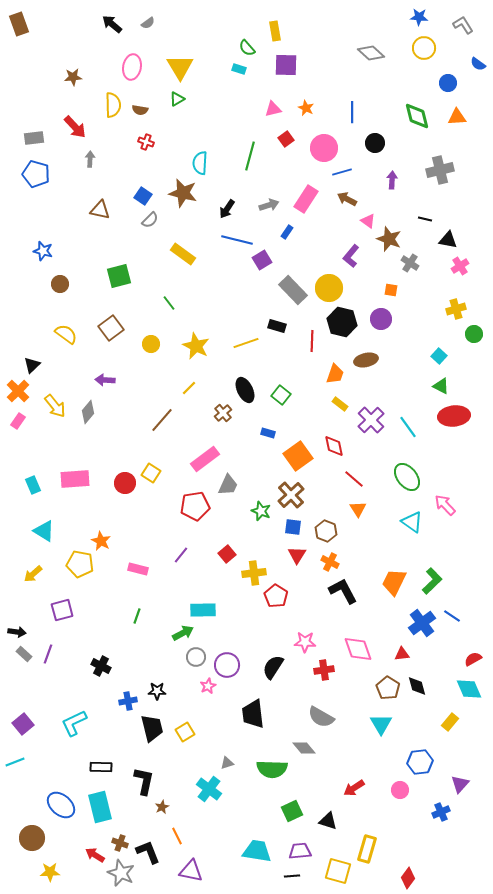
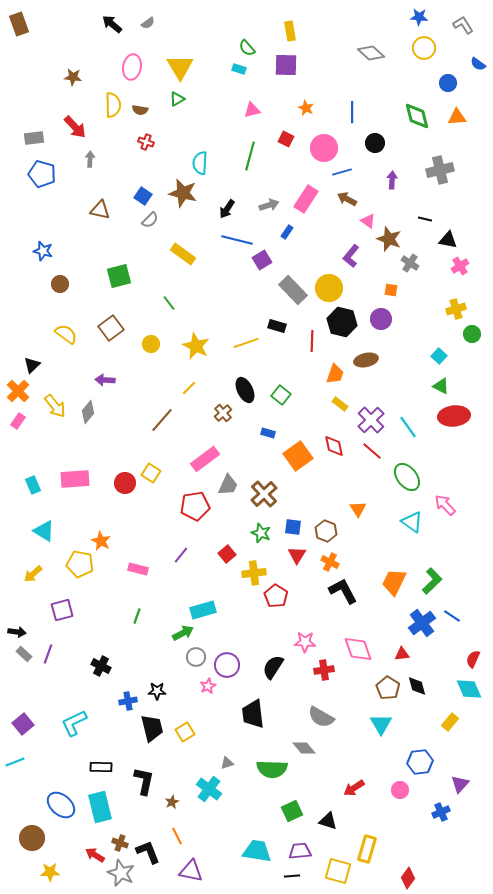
yellow rectangle at (275, 31): moved 15 px right
brown star at (73, 77): rotated 12 degrees clockwise
pink triangle at (273, 109): moved 21 px left, 1 px down
red square at (286, 139): rotated 28 degrees counterclockwise
blue pentagon at (36, 174): moved 6 px right
green circle at (474, 334): moved 2 px left
red line at (354, 479): moved 18 px right, 28 px up
brown cross at (291, 495): moved 27 px left, 1 px up
green star at (261, 511): moved 22 px down
cyan rectangle at (203, 610): rotated 15 degrees counterclockwise
red semicircle at (473, 659): rotated 36 degrees counterclockwise
brown star at (162, 807): moved 10 px right, 5 px up
